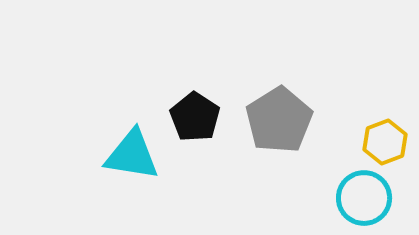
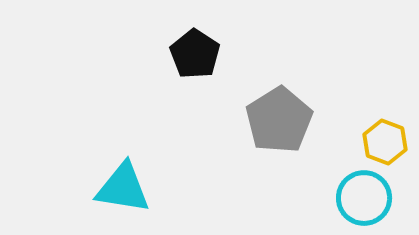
black pentagon: moved 63 px up
yellow hexagon: rotated 18 degrees counterclockwise
cyan triangle: moved 9 px left, 33 px down
